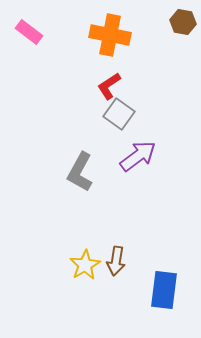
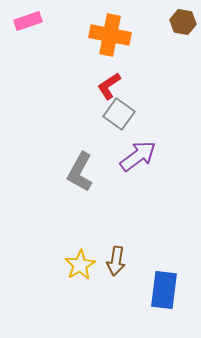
pink rectangle: moved 1 px left, 11 px up; rotated 56 degrees counterclockwise
yellow star: moved 5 px left
